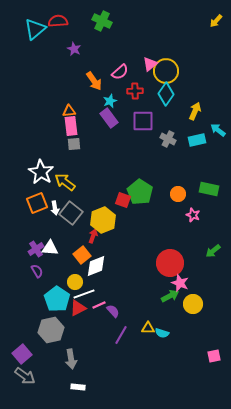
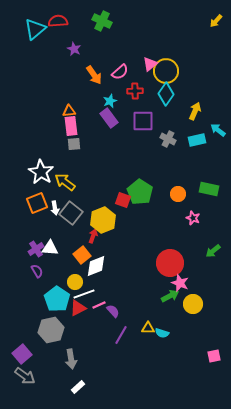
orange arrow at (94, 81): moved 6 px up
pink star at (193, 215): moved 3 px down
white rectangle at (78, 387): rotated 48 degrees counterclockwise
